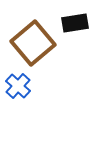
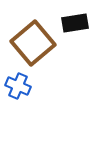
blue cross: rotated 20 degrees counterclockwise
